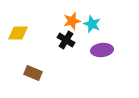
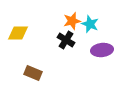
cyan star: moved 2 px left
